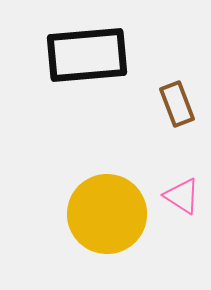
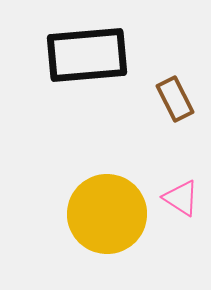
brown rectangle: moved 2 px left, 5 px up; rotated 6 degrees counterclockwise
pink triangle: moved 1 px left, 2 px down
